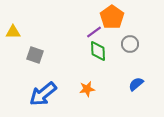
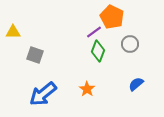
orange pentagon: rotated 10 degrees counterclockwise
green diamond: rotated 25 degrees clockwise
orange star: rotated 28 degrees counterclockwise
